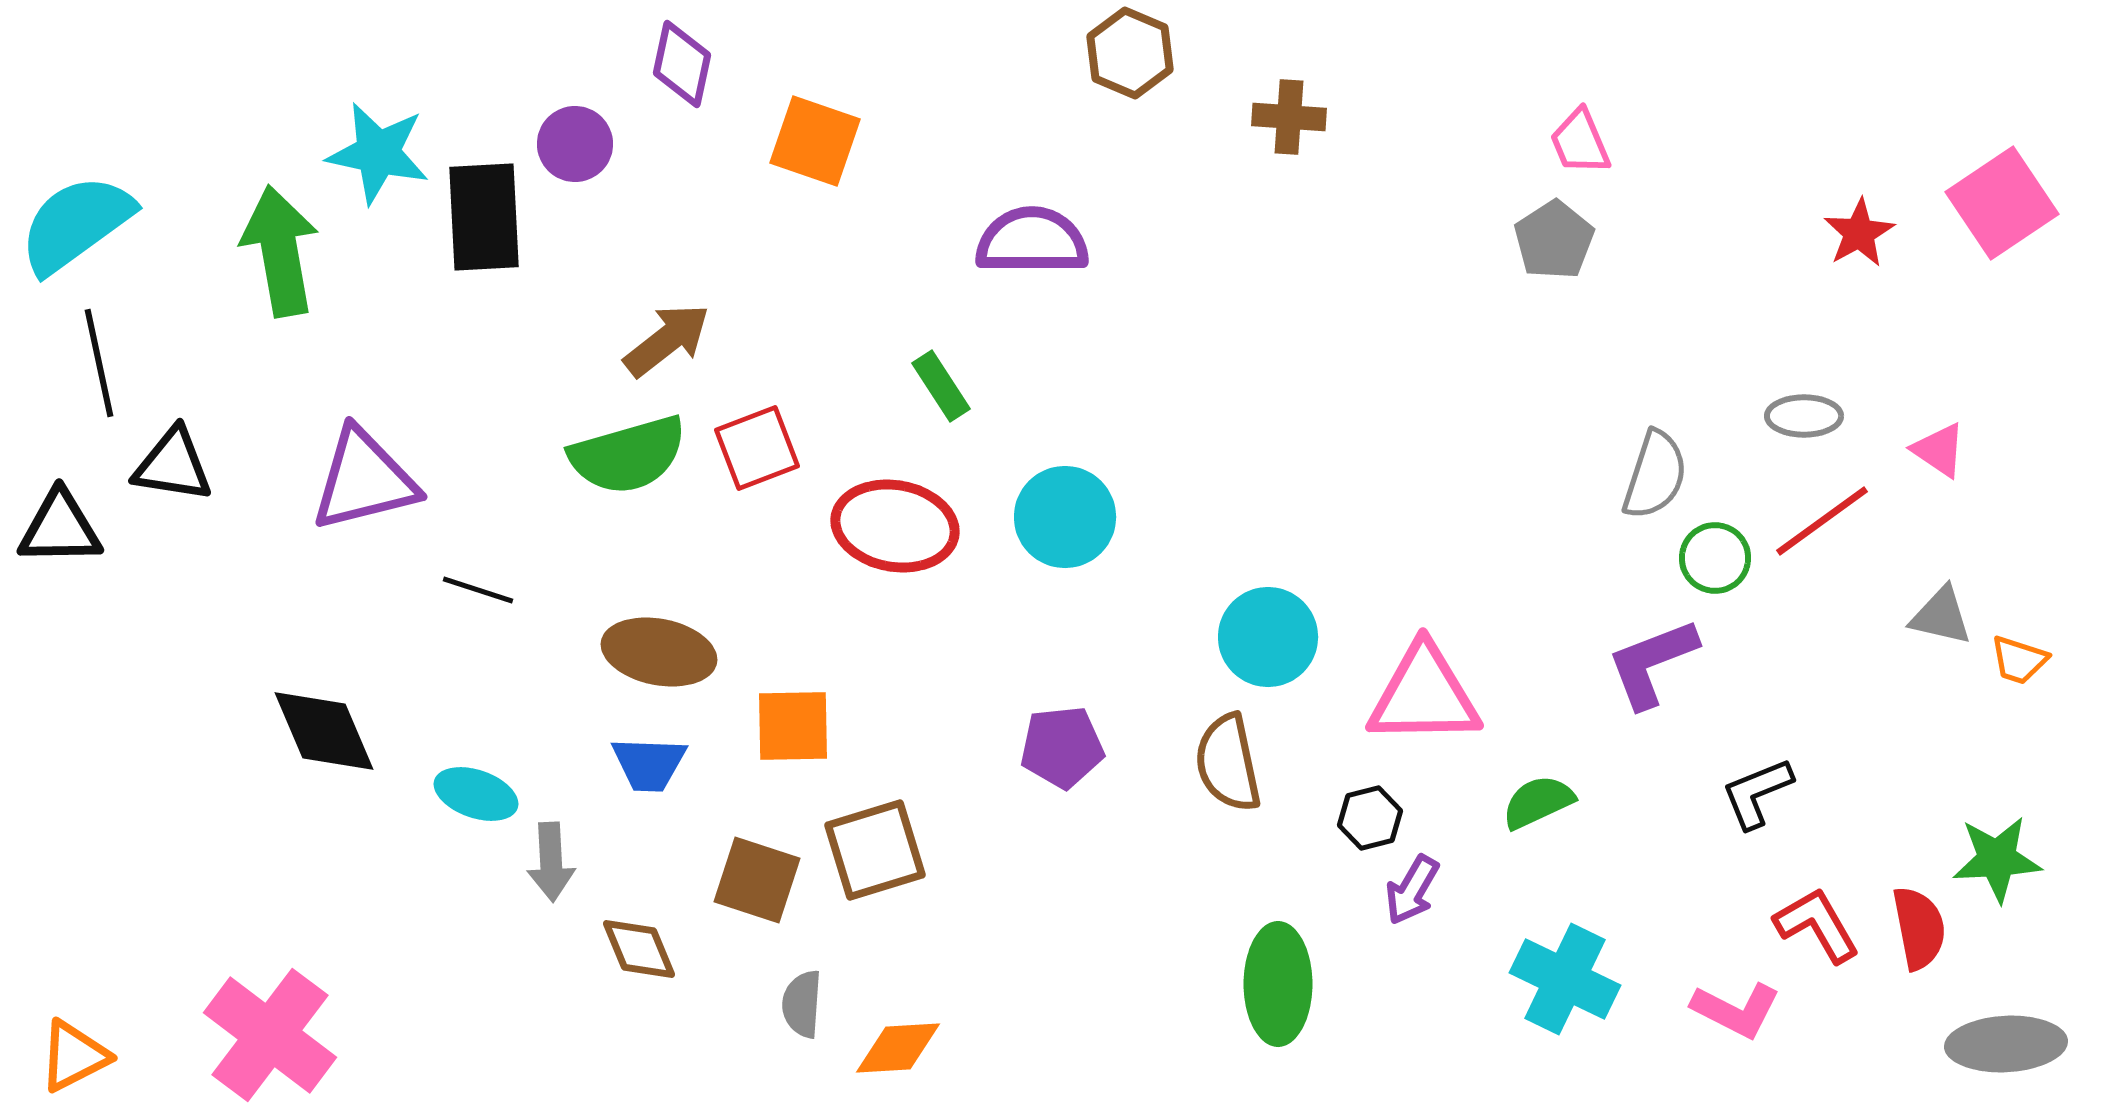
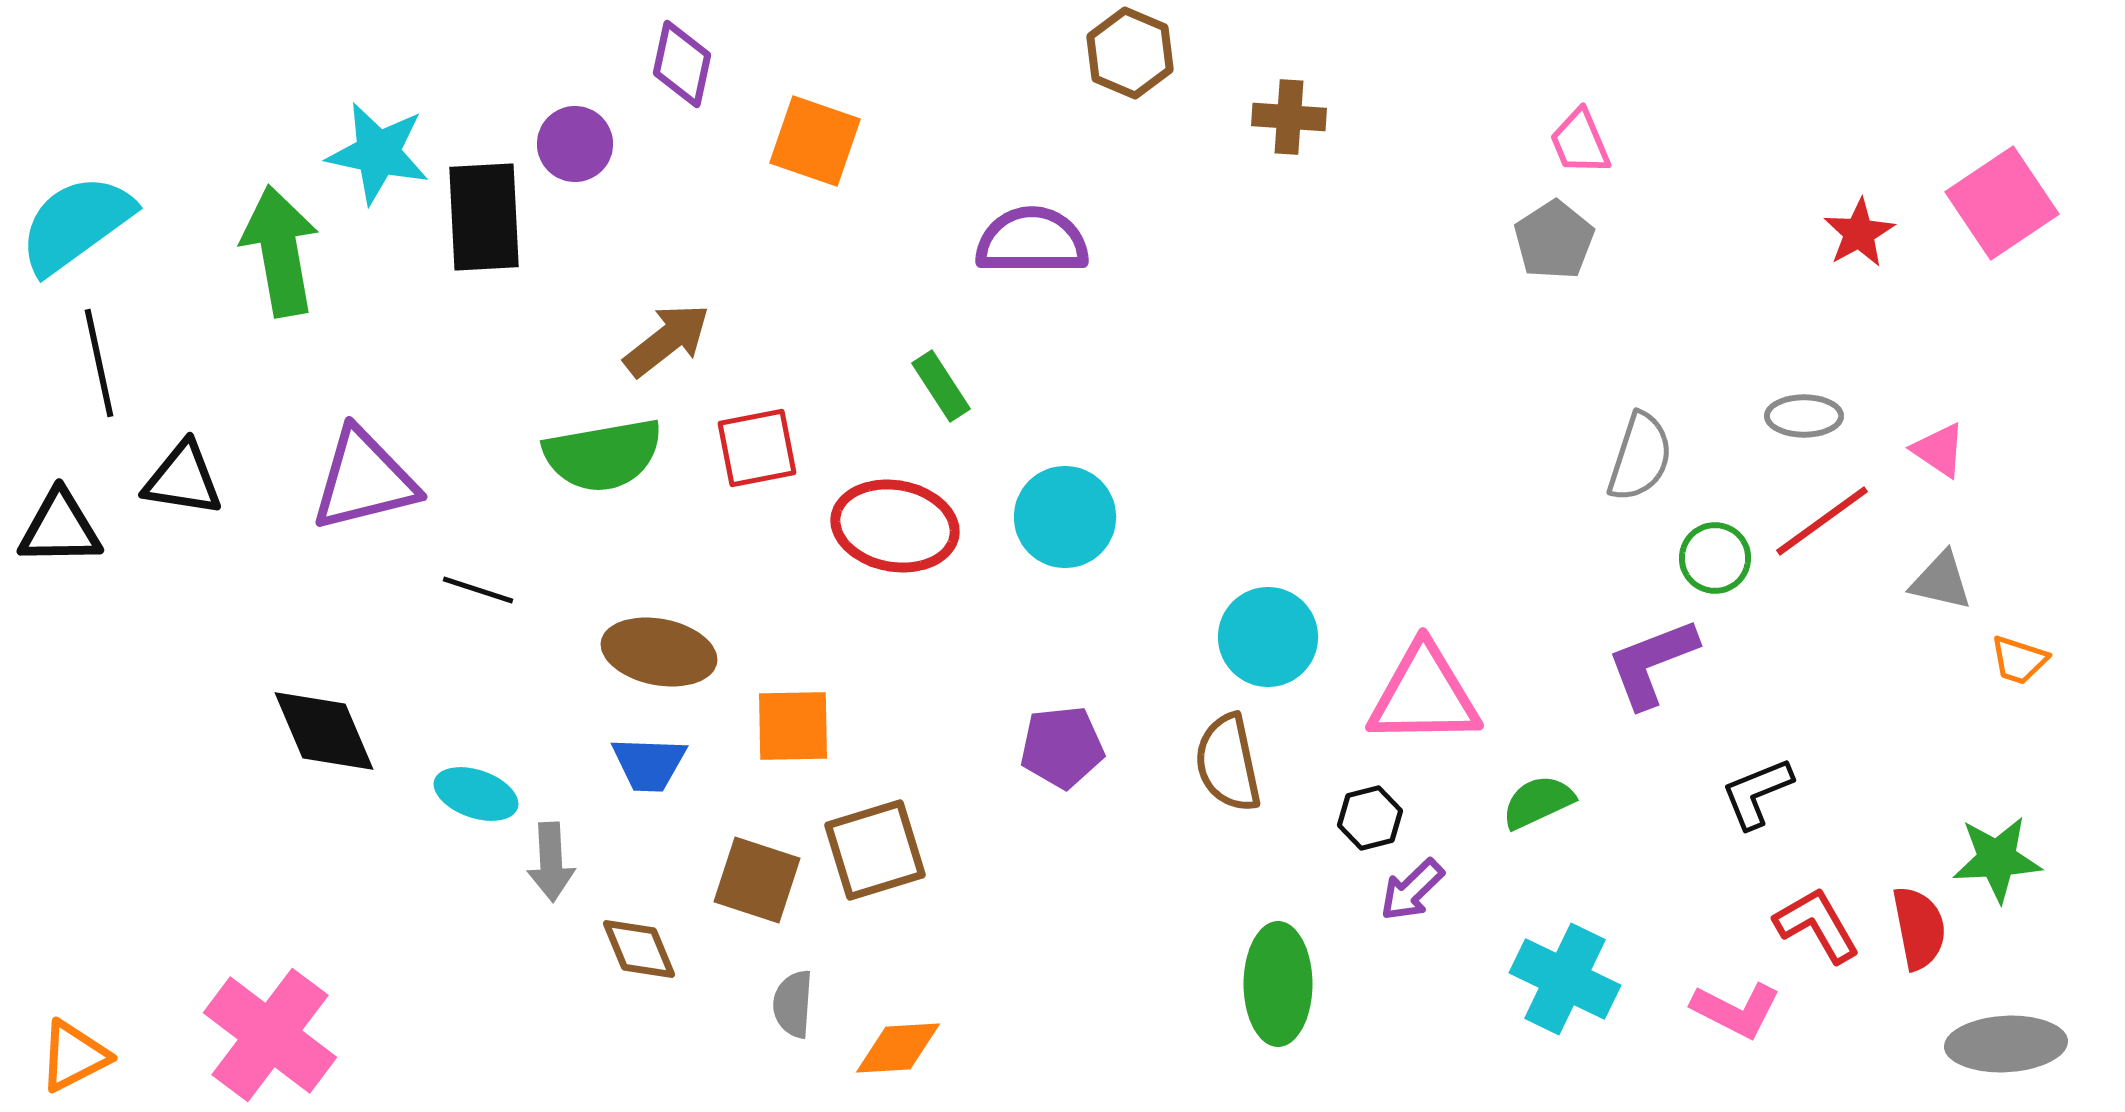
red square at (757, 448): rotated 10 degrees clockwise
green semicircle at (628, 455): moved 25 px left; rotated 6 degrees clockwise
black triangle at (173, 465): moved 10 px right, 14 px down
gray semicircle at (1655, 475): moved 15 px left, 18 px up
gray triangle at (1941, 616): moved 35 px up
purple arrow at (1412, 890): rotated 16 degrees clockwise
gray semicircle at (802, 1004): moved 9 px left
